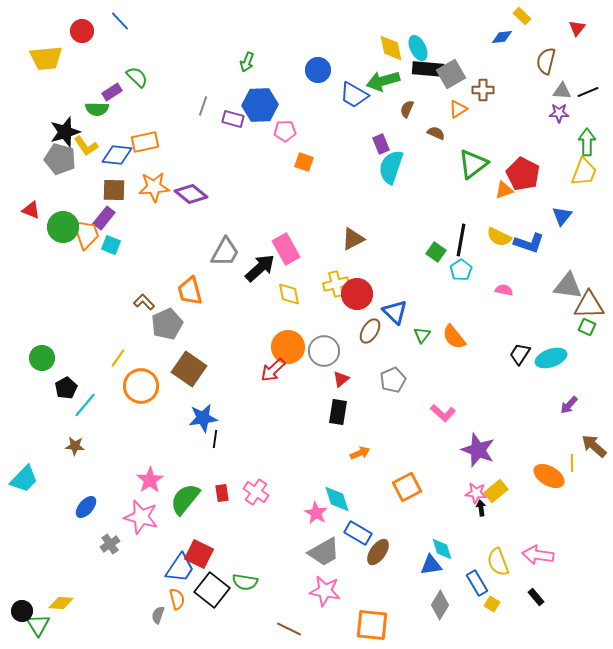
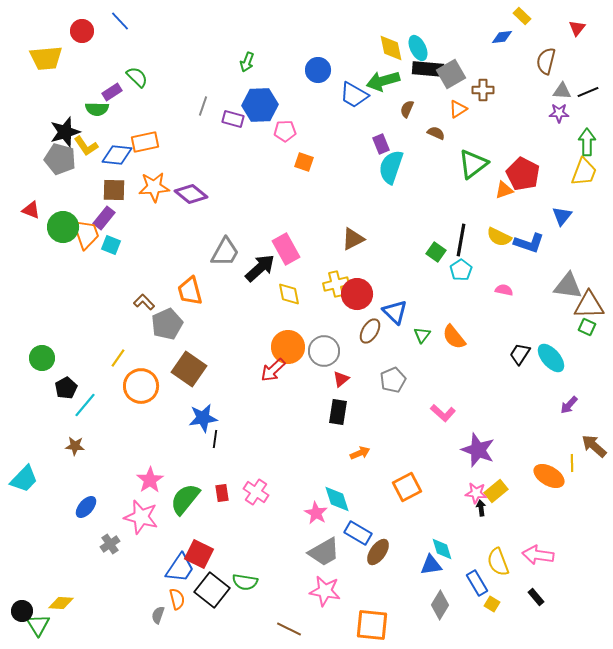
cyan ellipse at (551, 358): rotated 68 degrees clockwise
